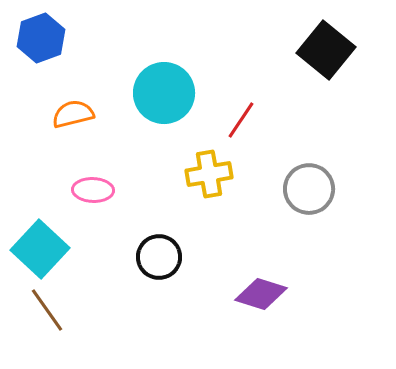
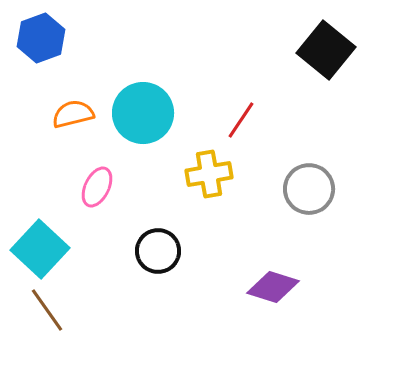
cyan circle: moved 21 px left, 20 px down
pink ellipse: moved 4 px right, 3 px up; rotated 66 degrees counterclockwise
black circle: moved 1 px left, 6 px up
purple diamond: moved 12 px right, 7 px up
